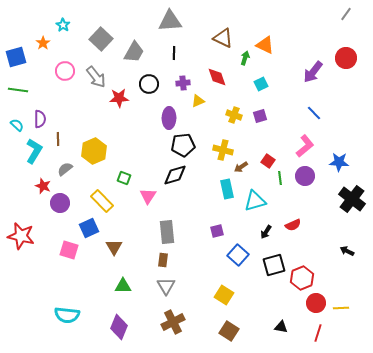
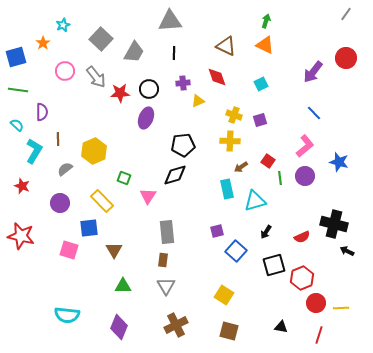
cyan star at (63, 25): rotated 16 degrees clockwise
brown triangle at (223, 38): moved 3 px right, 8 px down
green arrow at (245, 58): moved 21 px right, 37 px up
black circle at (149, 84): moved 5 px down
red star at (119, 98): moved 1 px right, 5 px up
purple square at (260, 116): moved 4 px down
purple ellipse at (169, 118): moved 23 px left; rotated 20 degrees clockwise
purple semicircle at (40, 119): moved 2 px right, 7 px up
yellow cross at (223, 150): moved 7 px right, 9 px up; rotated 12 degrees counterclockwise
blue star at (339, 162): rotated 12 degrees clockwise
red star at (43, 186): moved 21 px left
black cross at (352, 199): moved 18 px left, 25 px down; rotated 24 degrees counterclockwise
red semicircle at (293, 225): moved 9 px right, 12 px down
blue square at (89, 228): rotated 18 degrees clockwise
brown triangle at (114, 247): moved 3 px down
blue square at (238, 255): moved 2 px left, 4 px up
brown cross at (173, 322): moved 3 px right, 3 px down
brown square at (229, 331): rotated 18 degrees counterclockwise
red line at (318, 333): moved 1 px right, 2 px down
